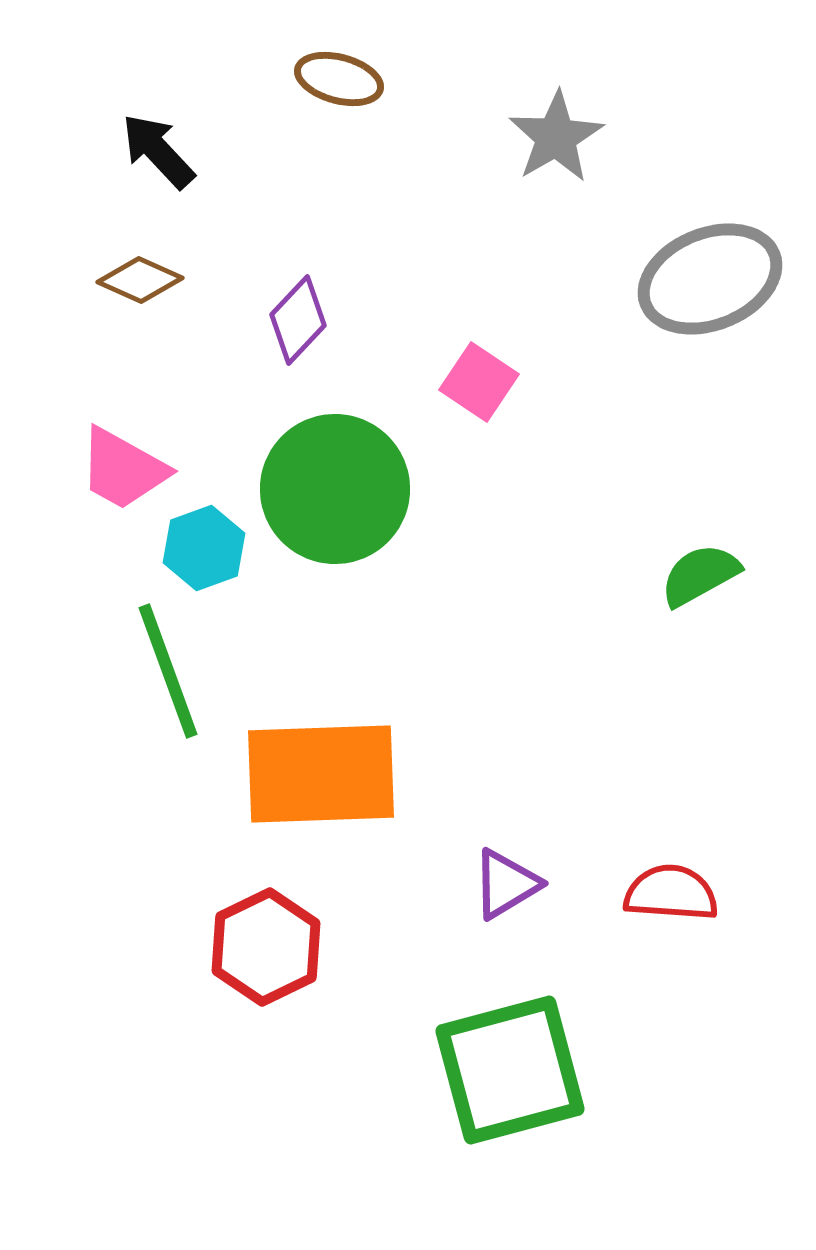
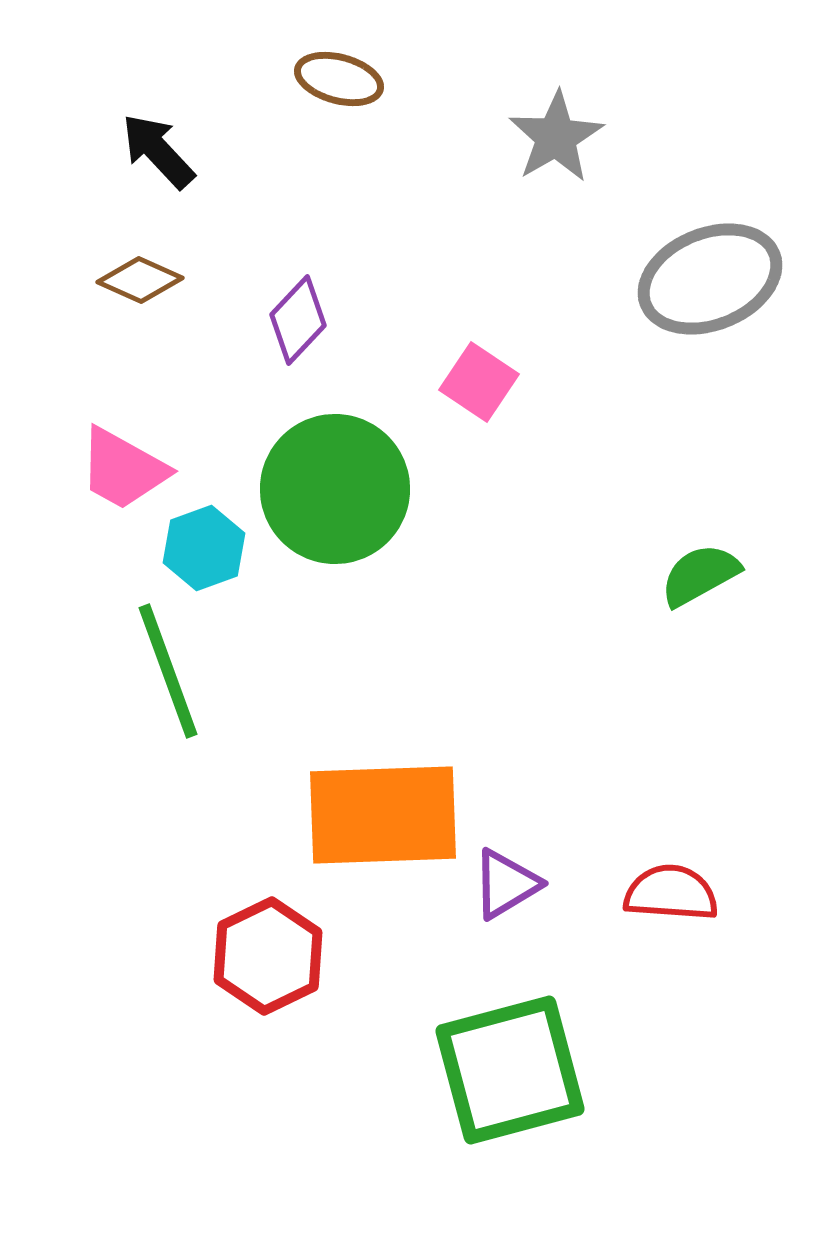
orange rectangle: moved 62 px right, 41 px down
red hexagon: moved 2 px right, 9 px down
